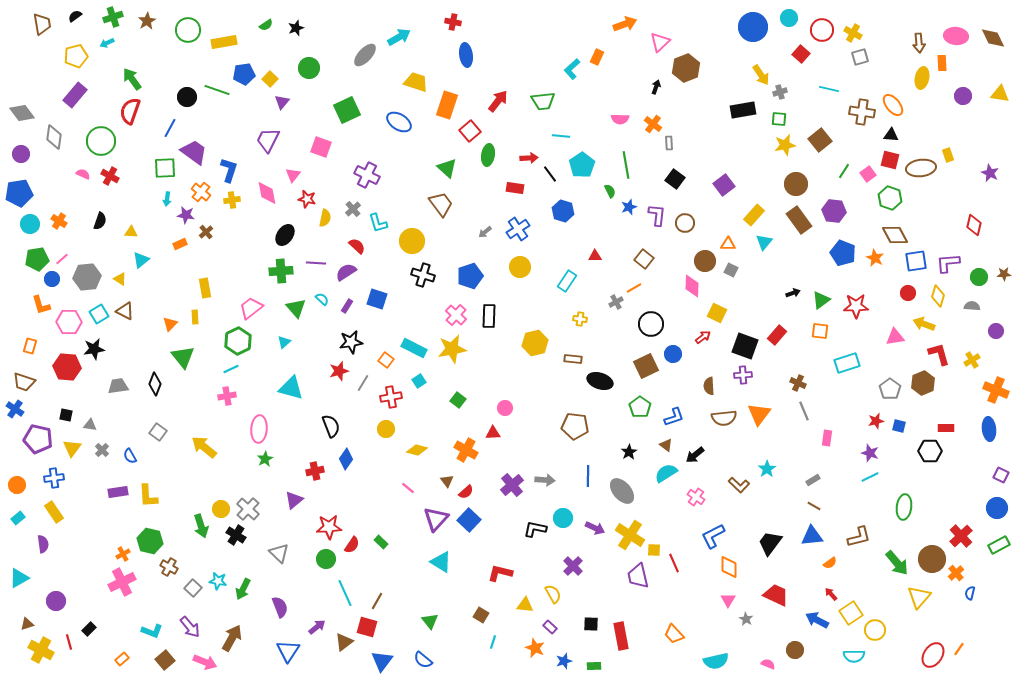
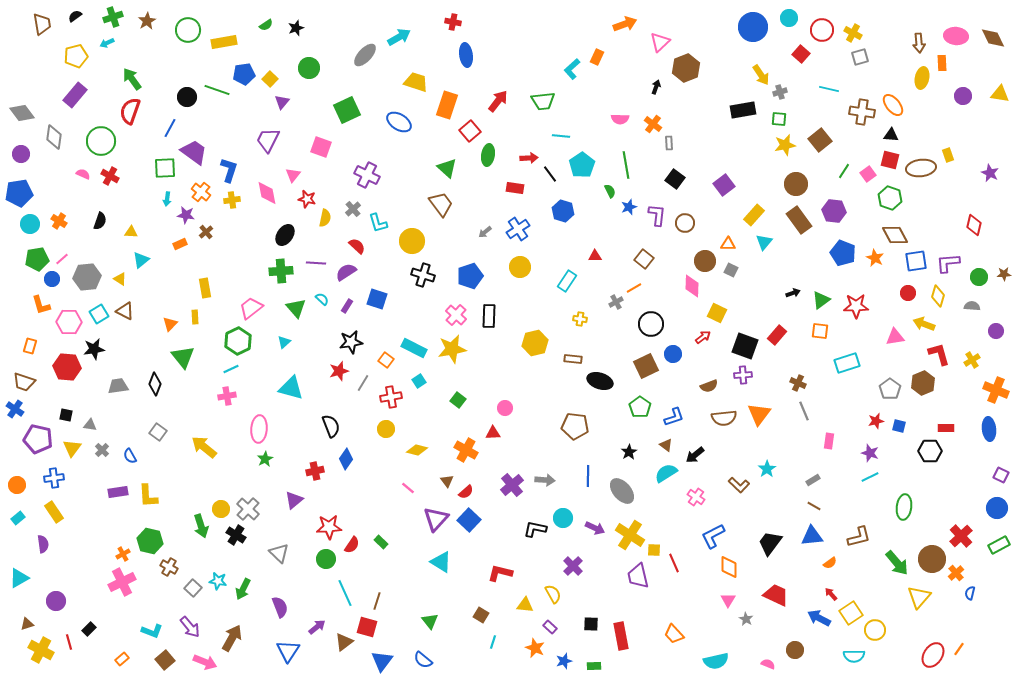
brown semicircle at (709, 386): rotated 108 degrees counterclockwise
pink rectangle at (827, 438): moved 2 px right, 3 px down
brown line at (377, 601): rotated 12 degrees counterclockwise
blue arrow at (817, 620): moved 2 px right, 2 px up
